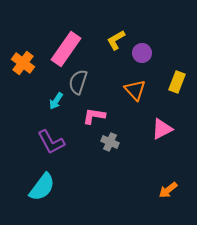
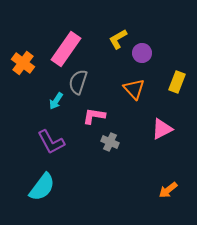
yellow L-shape: moved 2 px right, 1 px up
orange triangle: moved 1 px left, 1 px up
